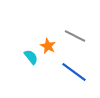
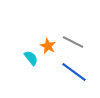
gray line: moved 2 px left, 6 px down
cyan semicircle: moved 1 px down
